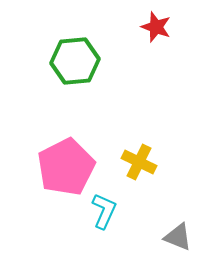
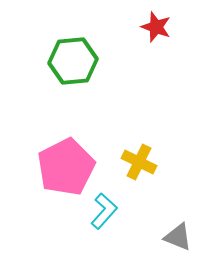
green hexagon: moved 2 px left
cyan L-shape: rotated 18 degrees clockwise
